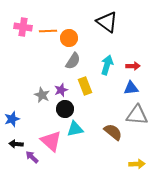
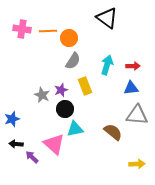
black triangle: moved 4 px up
pink cross: moved 1 px left, 2 px down
pink triangle: moved 3 px right, 3 px down
